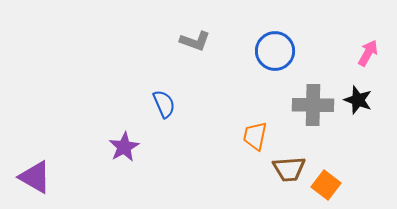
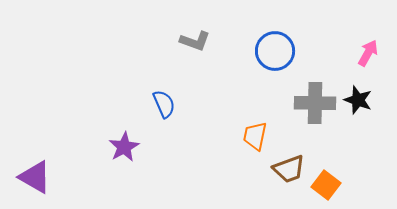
gray cross: moved 2 px right, 2 px up
brown trapezoid: rotated 16 degrees counterclockwise
